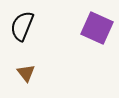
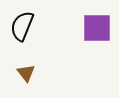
purple square: rotated 24 degrees counterclockwise
